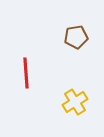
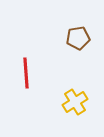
brown pentagon: moved 2 px right, 1 px down
